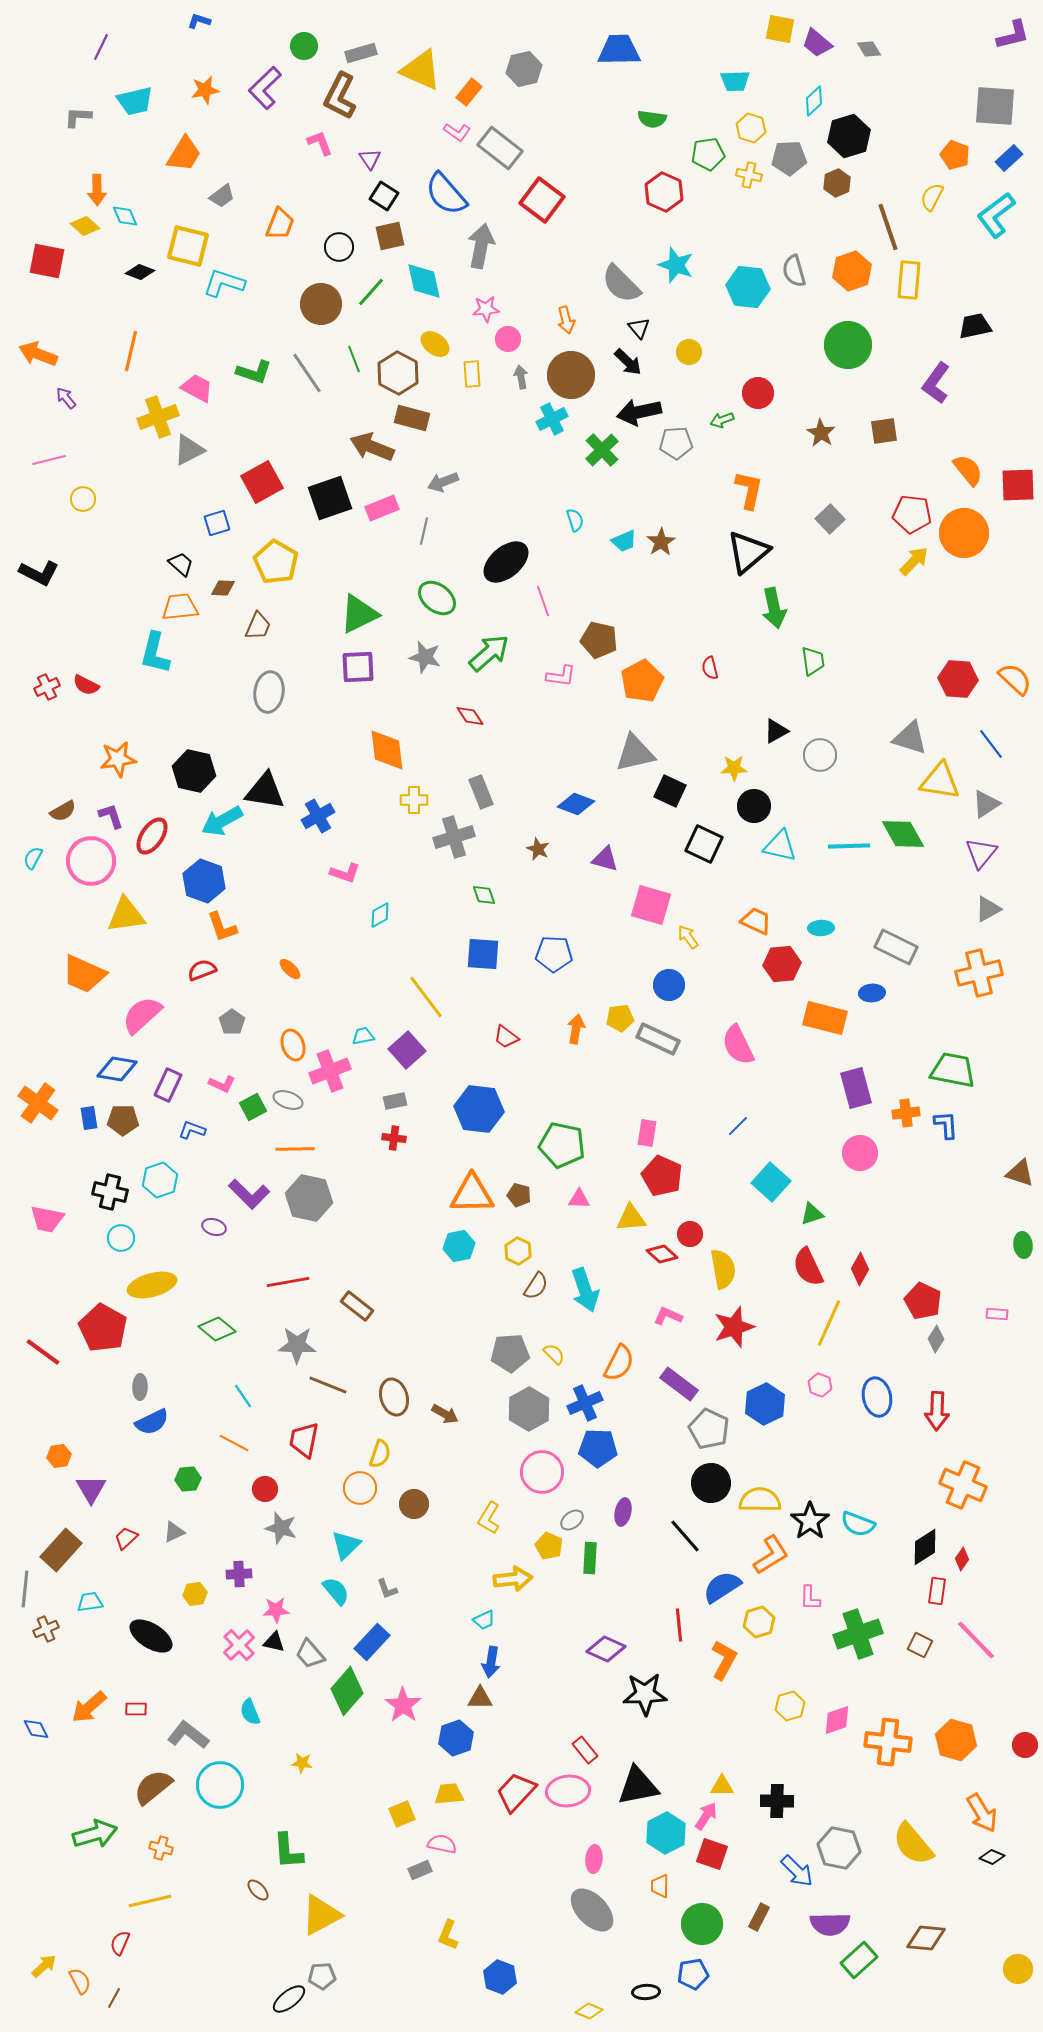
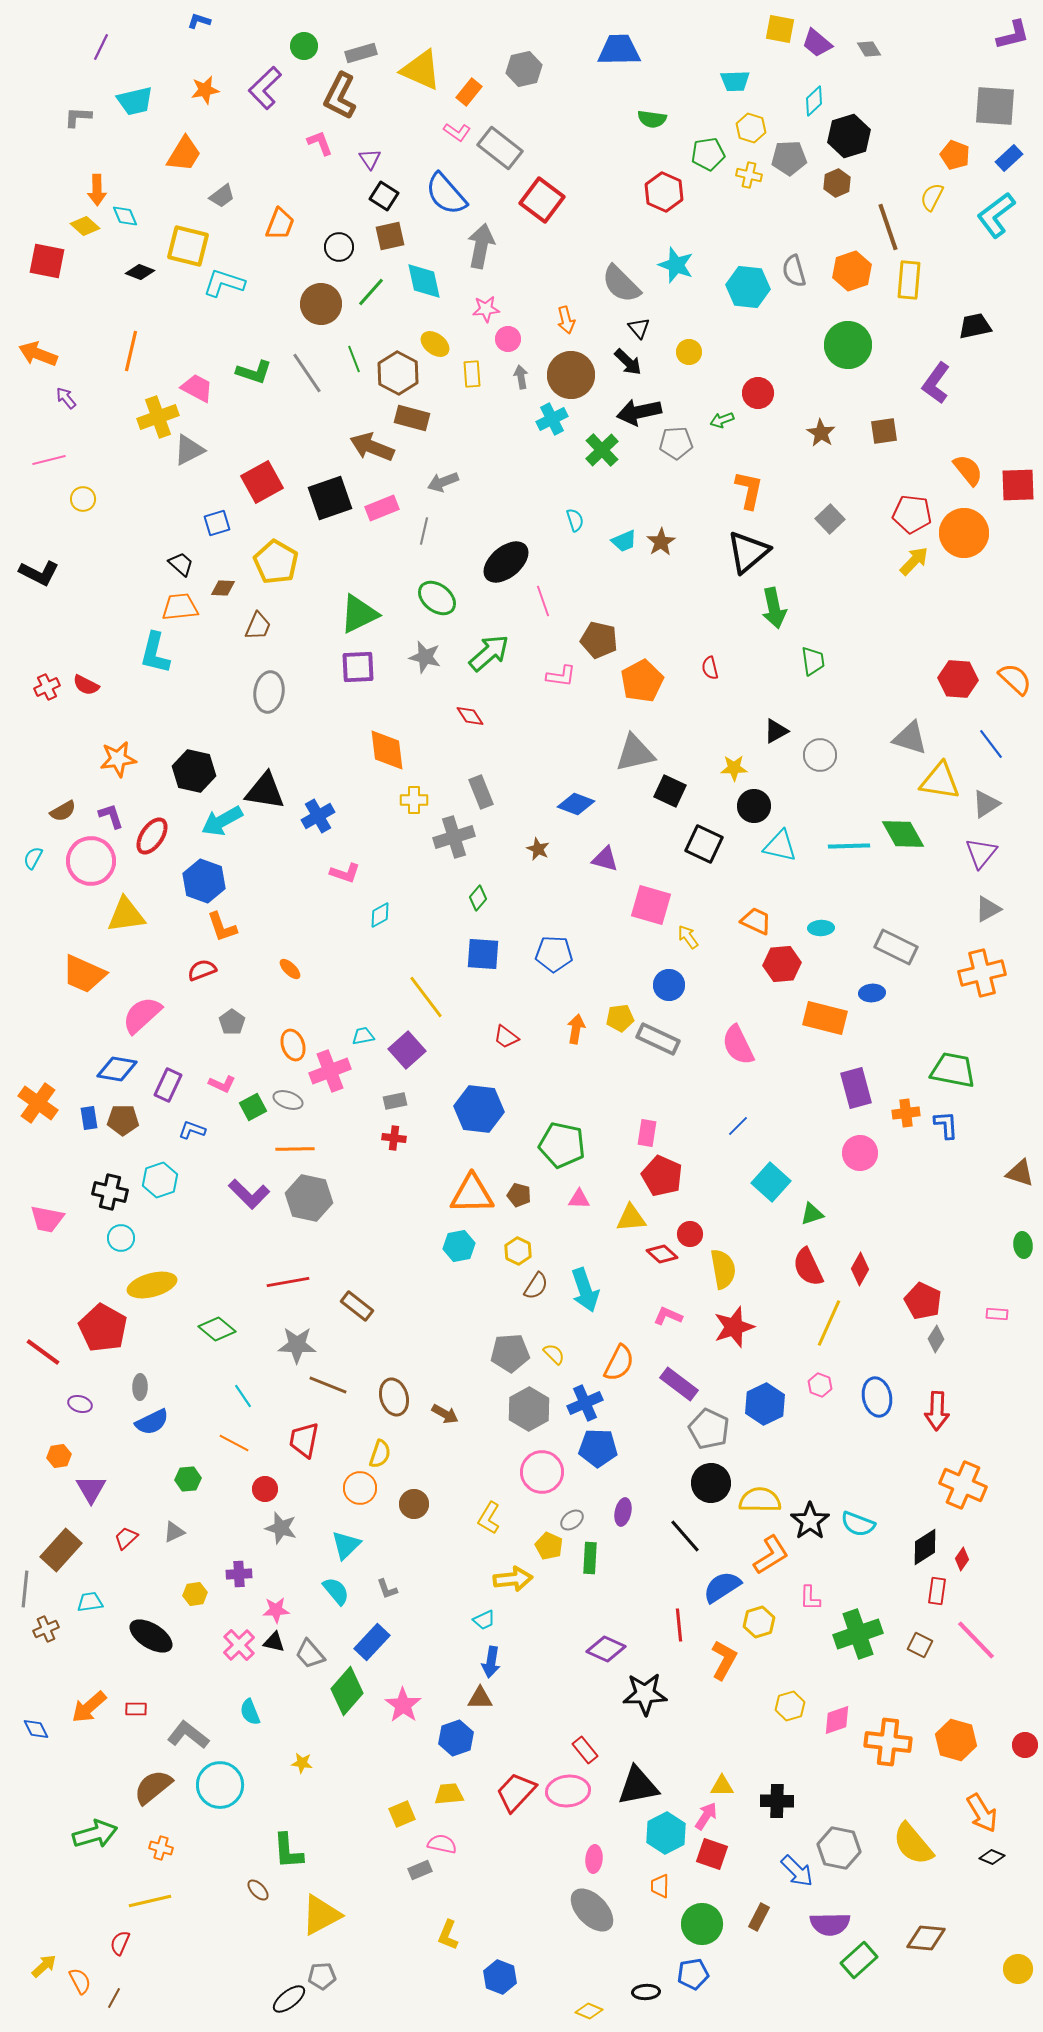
green diamond at (484, 895): moved 6 px left, 3 px down; rotated 60 degrees clockwise
orange cross at (979, 973): moved 3 px right
purple ellipse at (214, 1227): moved 134 px left, 177 px down
